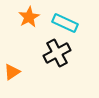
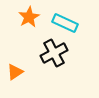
black cross: moved 3 px left
orange triangle: moved 3 px right
